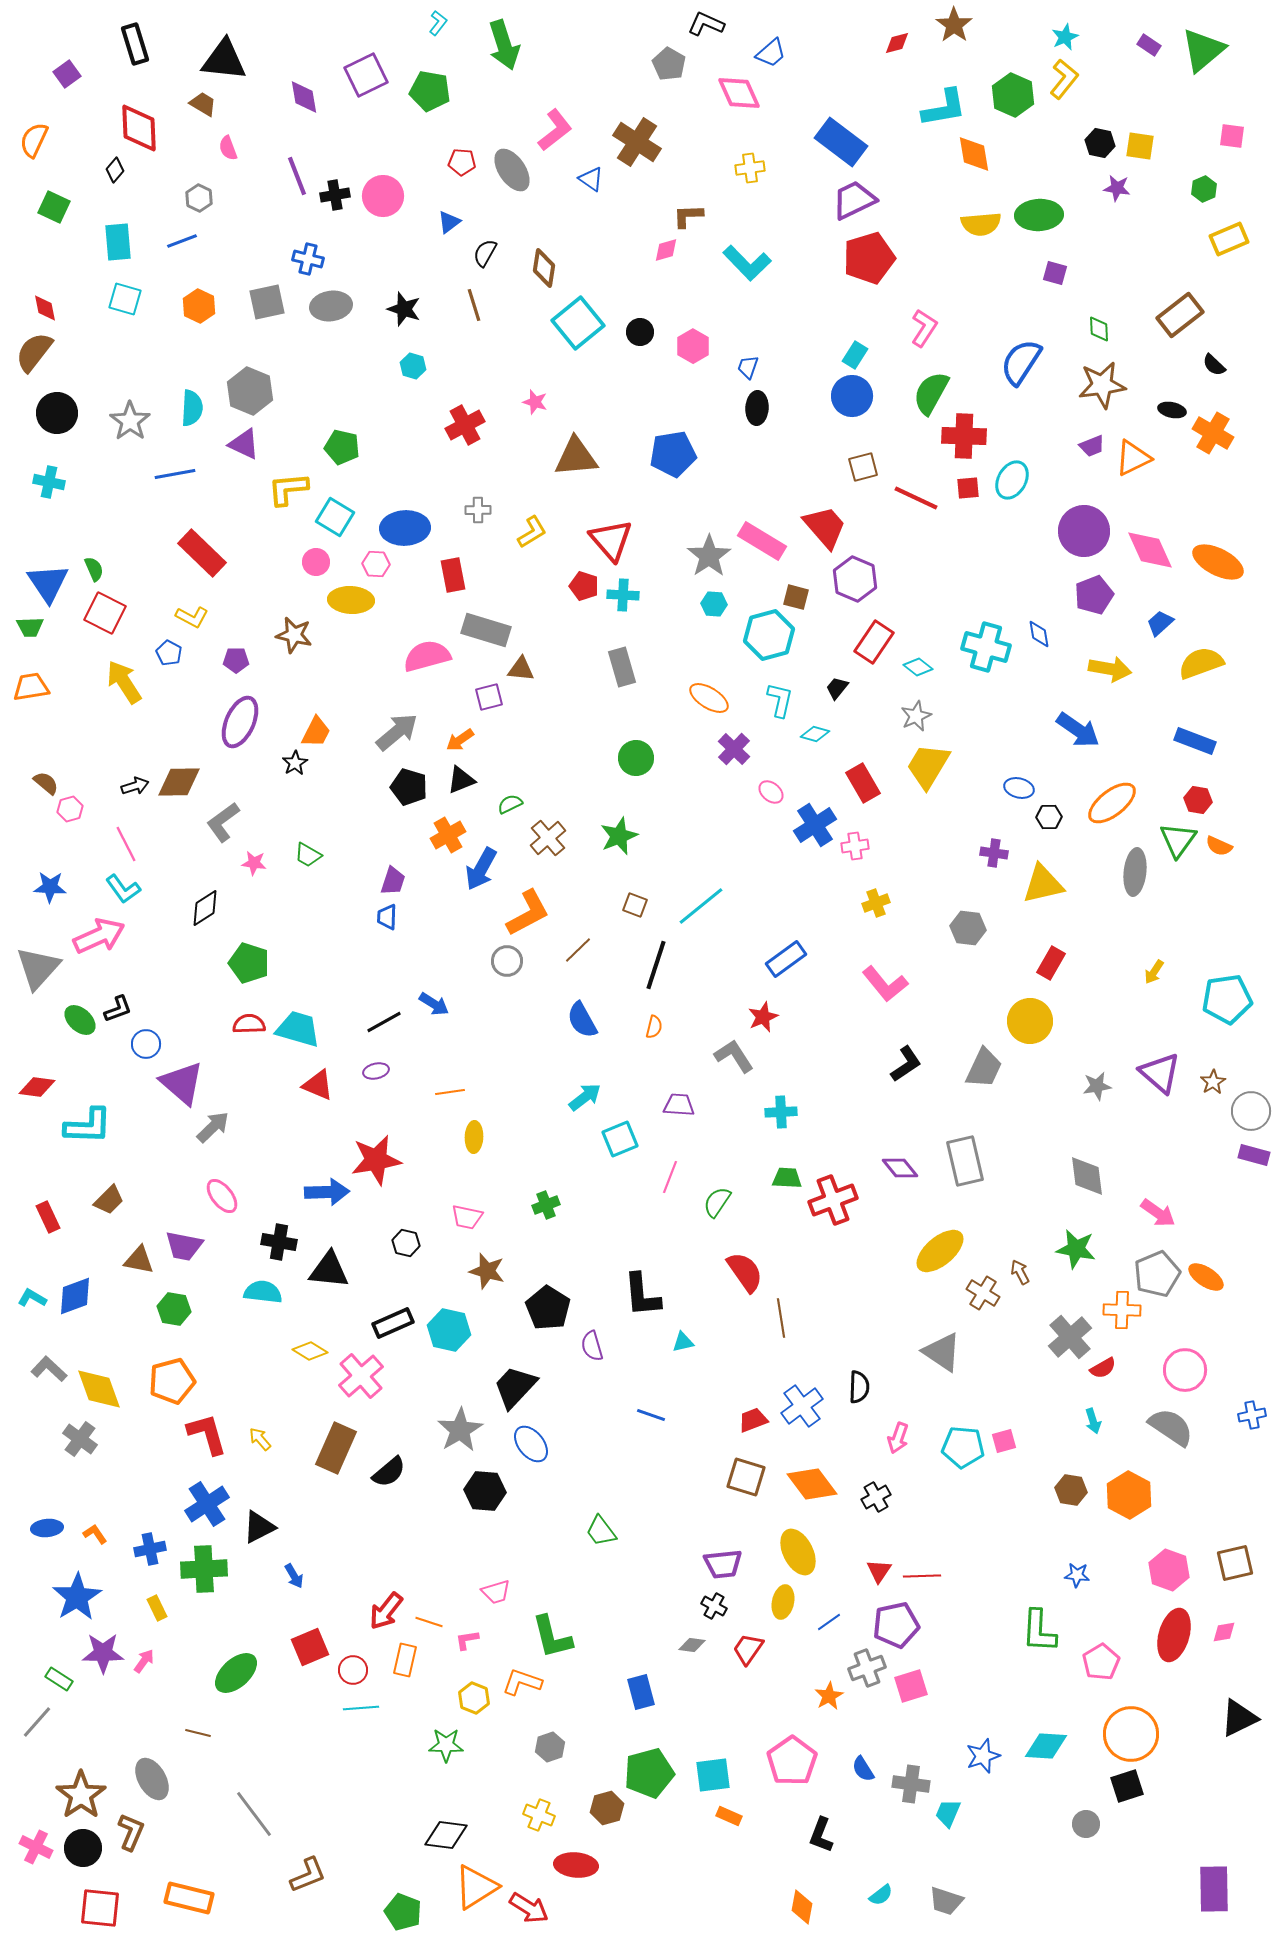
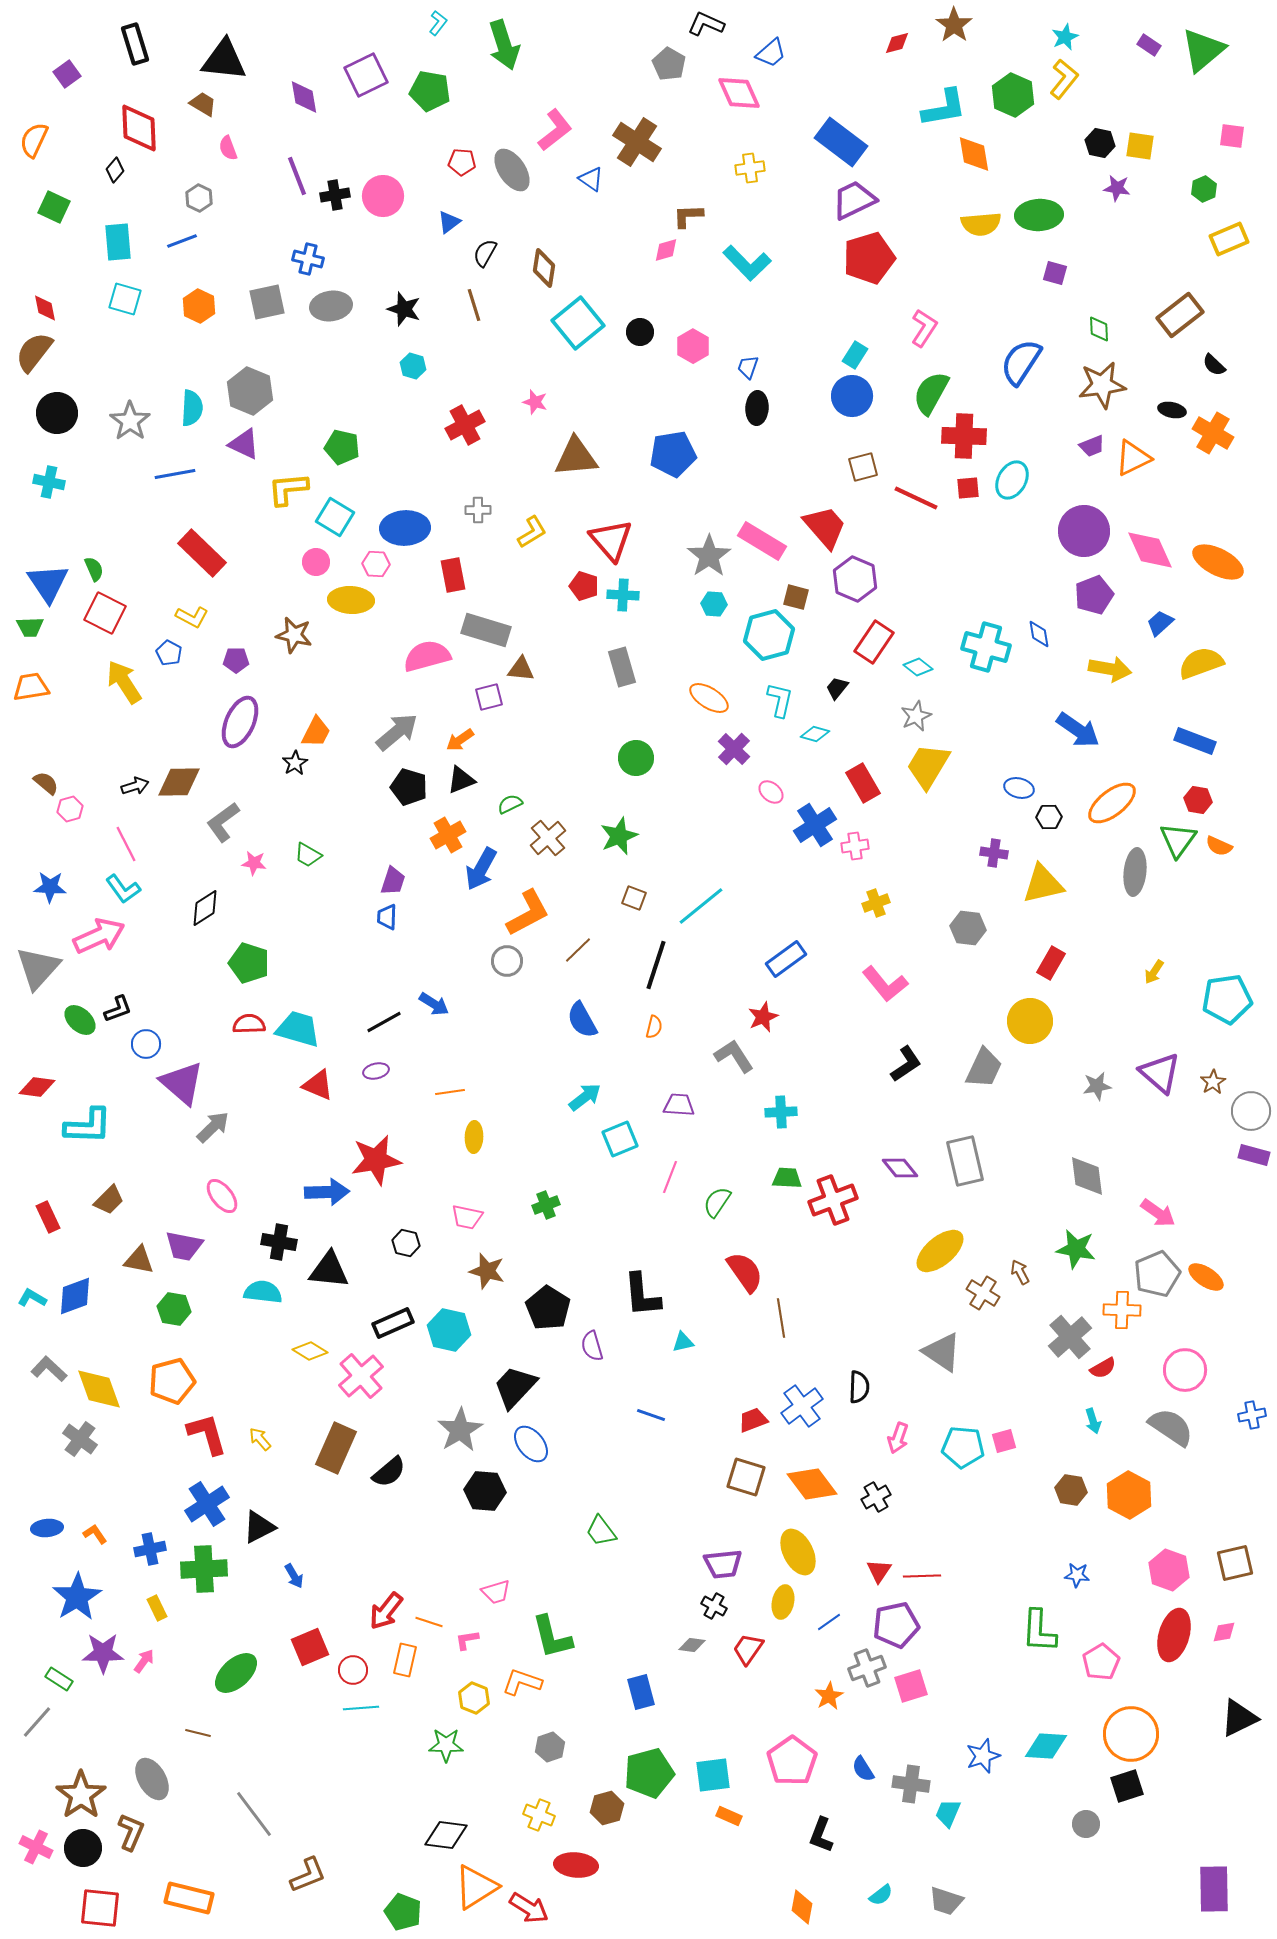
brown square at (635, 905): moved 1 px left, 7 px up
